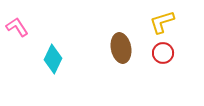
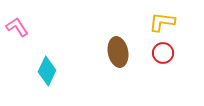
yellow L-shape: rotated 24 degrees clockwise
brown ellipse: moved 3 px left, 4 px down
cyan diamond: moved 6 px left, 12 px down
